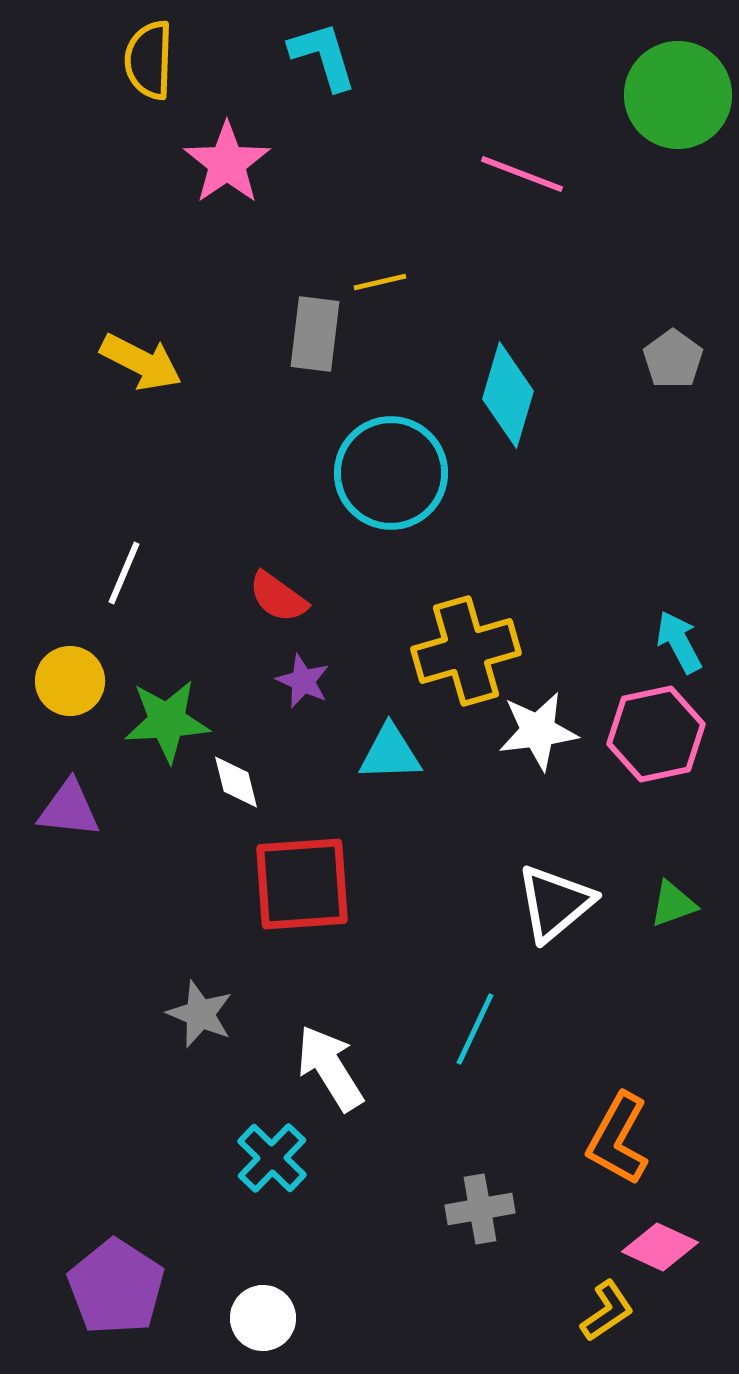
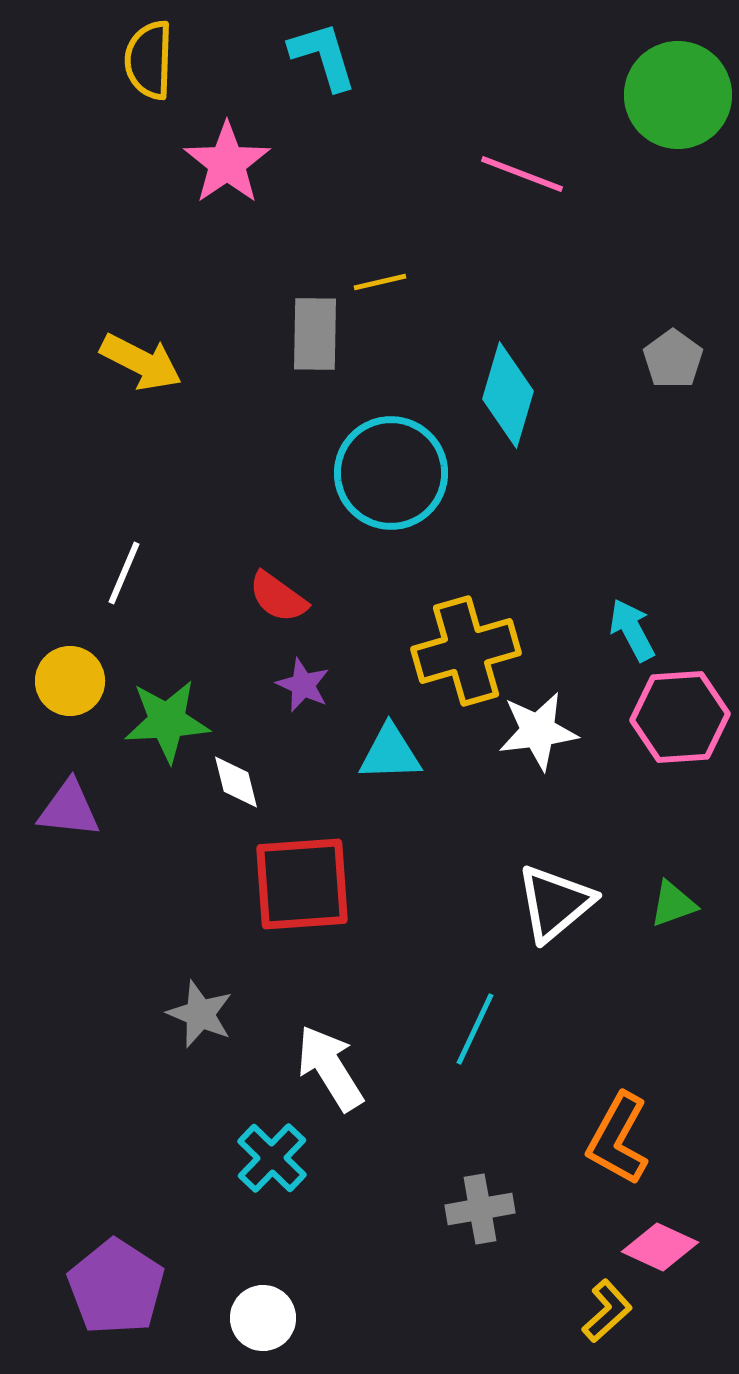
gray rectangle: rotated 6 degrees counterclockwise
cyan arrow: moved 47 px left, 12 px up
purple star: moved 4 px down
pink hexagon: moved 24 px right, 17 px up; rotated 8 degrees clockwise
yellow L-shape: rotated 8 degrees counterclockwise
